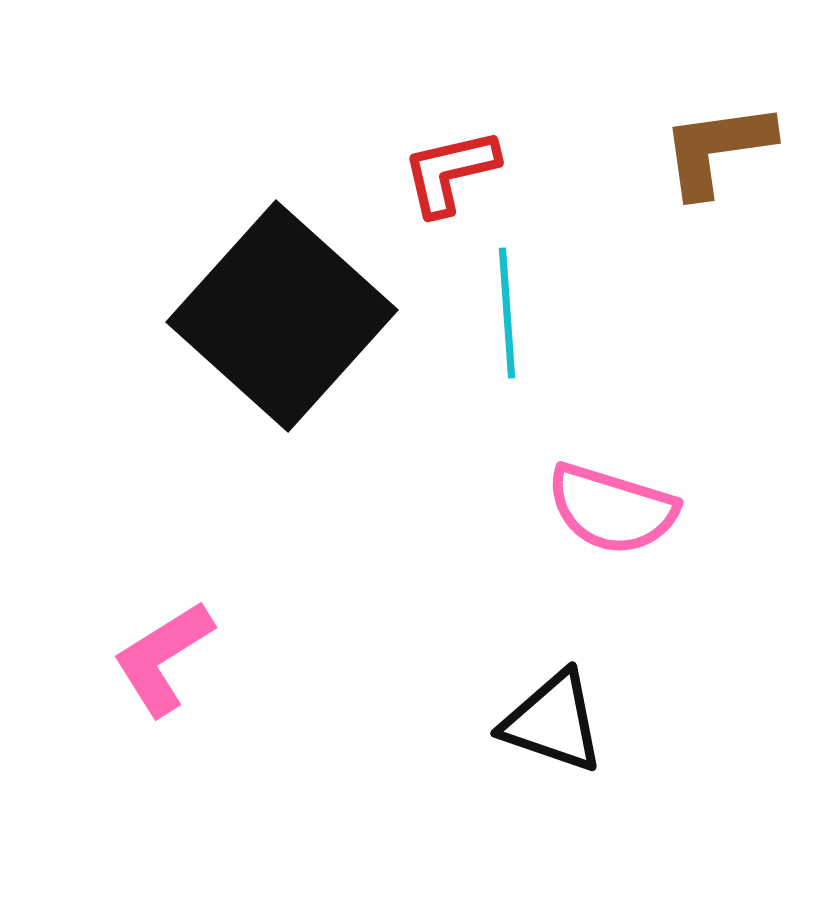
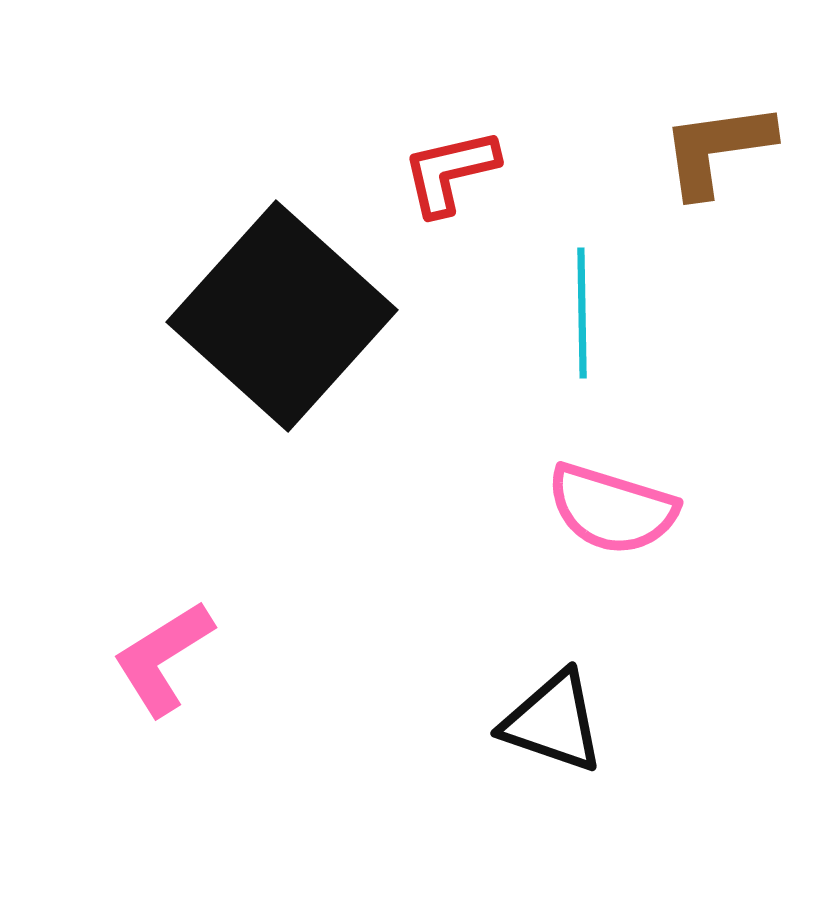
cyan line: moved 75 px right; rotated 3 degrees clockwise
